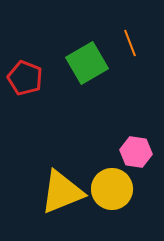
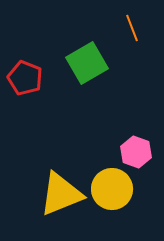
orange line: moved 2 px right, 15 px up
pink hexagon: rotated 12 degrees clockwise
yellow triangle: moved 1 px left, 2 px down
